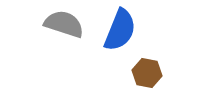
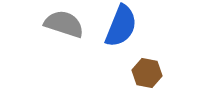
blue semicircle: moved 1 px right, 4 px up
